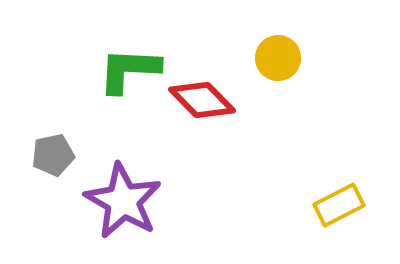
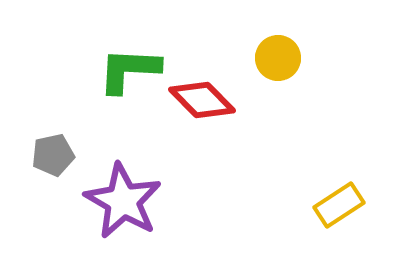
yellow rectangle: rotated 6 degrees counterclockwise
